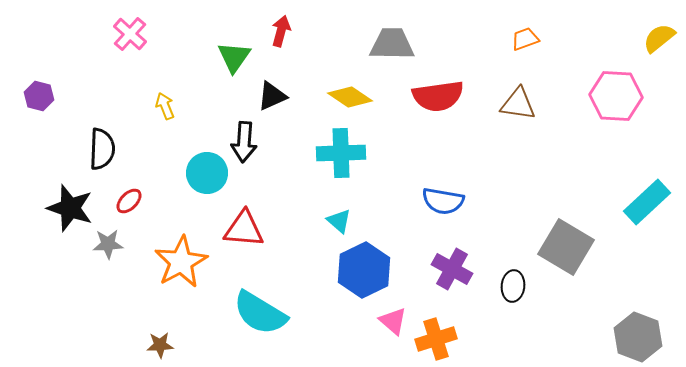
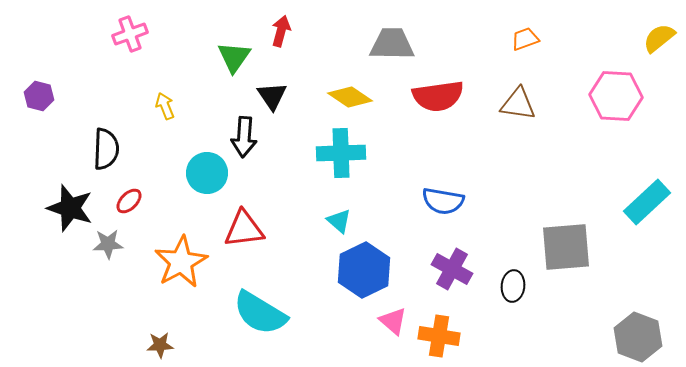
pink cross: rotated 28 degrees clockwise
black triangle: rotated 40 degrees counterclockwise
black arrow: moved 5 px up
black semicircle: moved 4 px right
red triangle: rotated 12 degrees counterclockwise
gray square: rotated 36 degrees counterclockwise
orange cross: moved 3 px right, 3 px up; rotated 27 degrees clockwise
